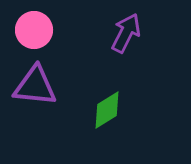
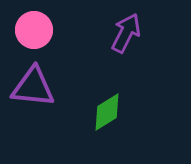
purple triangle: moved 2 px left, 1 px down
green diamond: moved 2 px down
